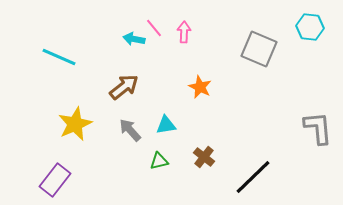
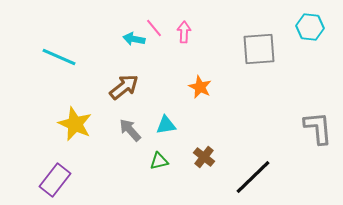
gray square: rotated 27 degrees counterclockwise
yellow star: rotated 24 degrees counterclockwise
